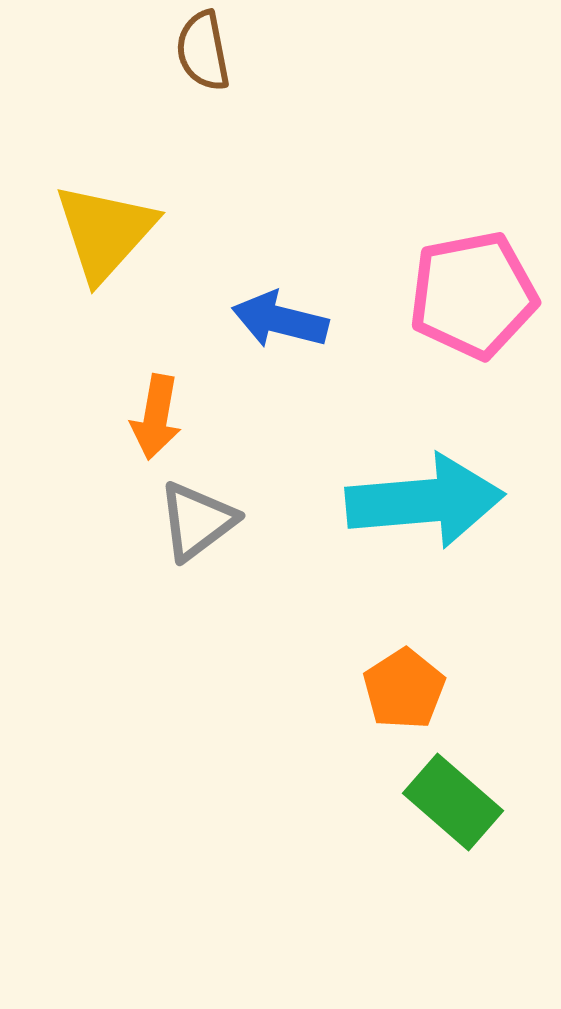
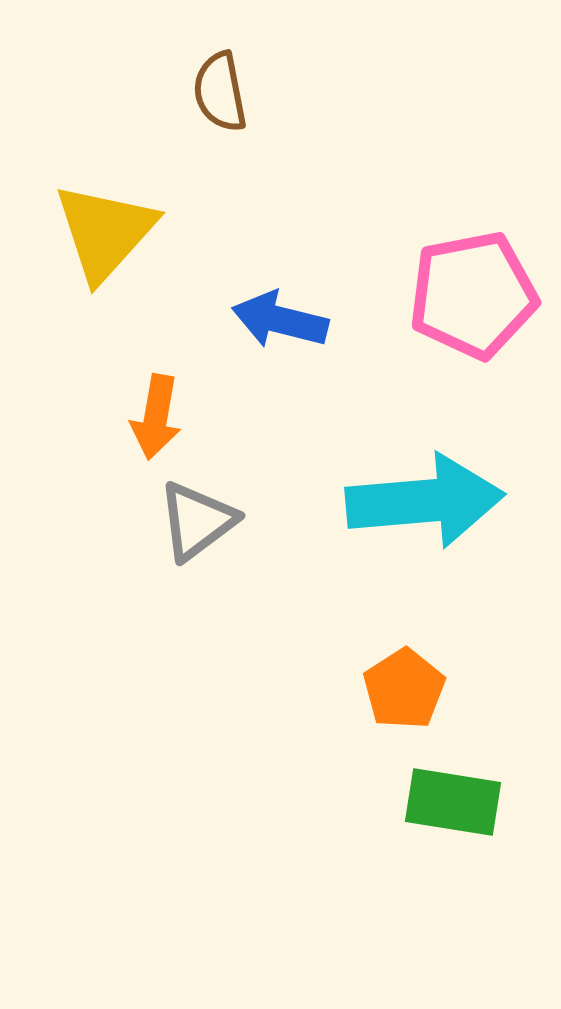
brown semicircle: moved 17 px right, 41 px down
green rectangle: rotated 32 degrees counterclockwise
